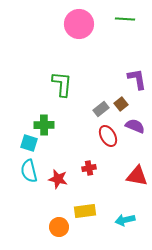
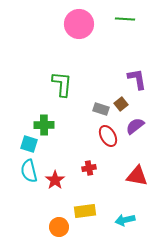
gray rectangle: rotated 56 degrees clockwise
purple semicircle: rotated 60 degrees counterclockwise
cyan square: moved 1 px down
red star: moved 3 px left, 1 px down; rotated 24 degrees clockwise
